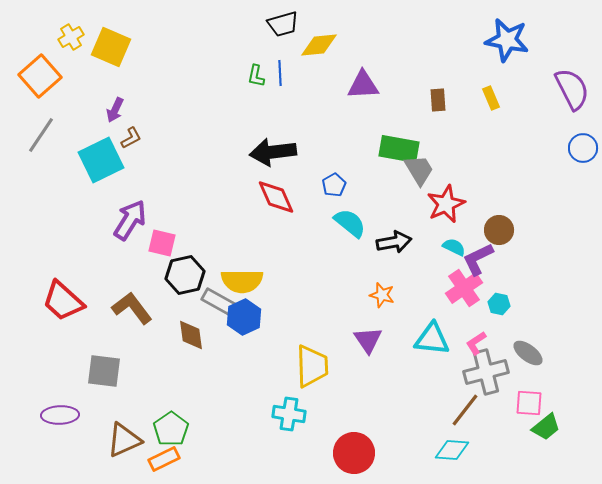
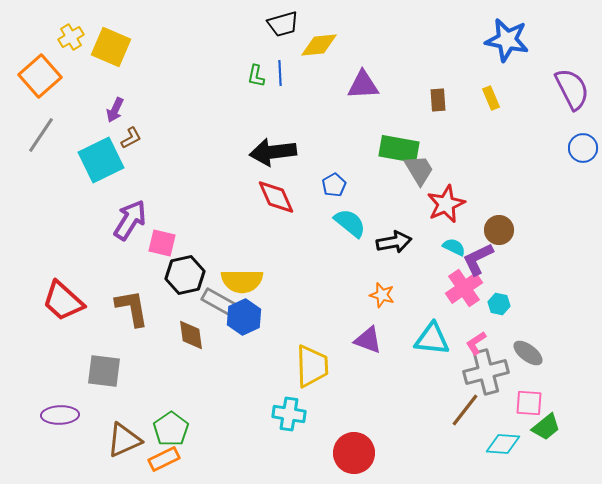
brown L-shape at (132, 308): rotated 27 degrees clockwise
purple triangle at (368, 340): rotated 36 degrees counterclockwise
cyan diamond at (452, 450): moved 51 px right, 6 px up
